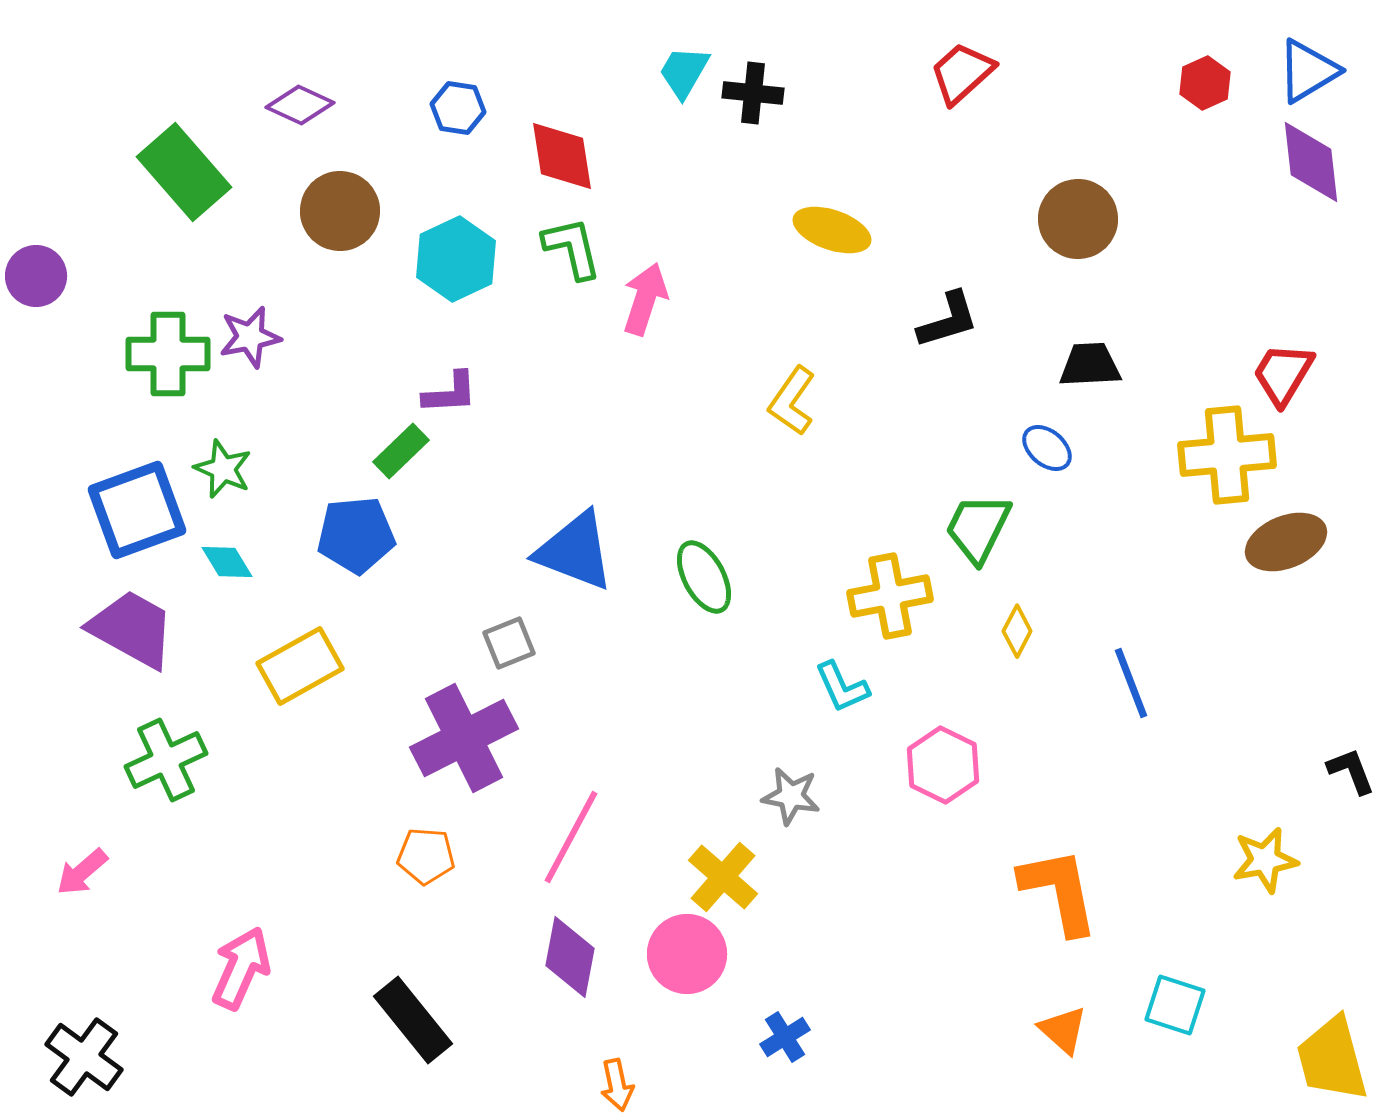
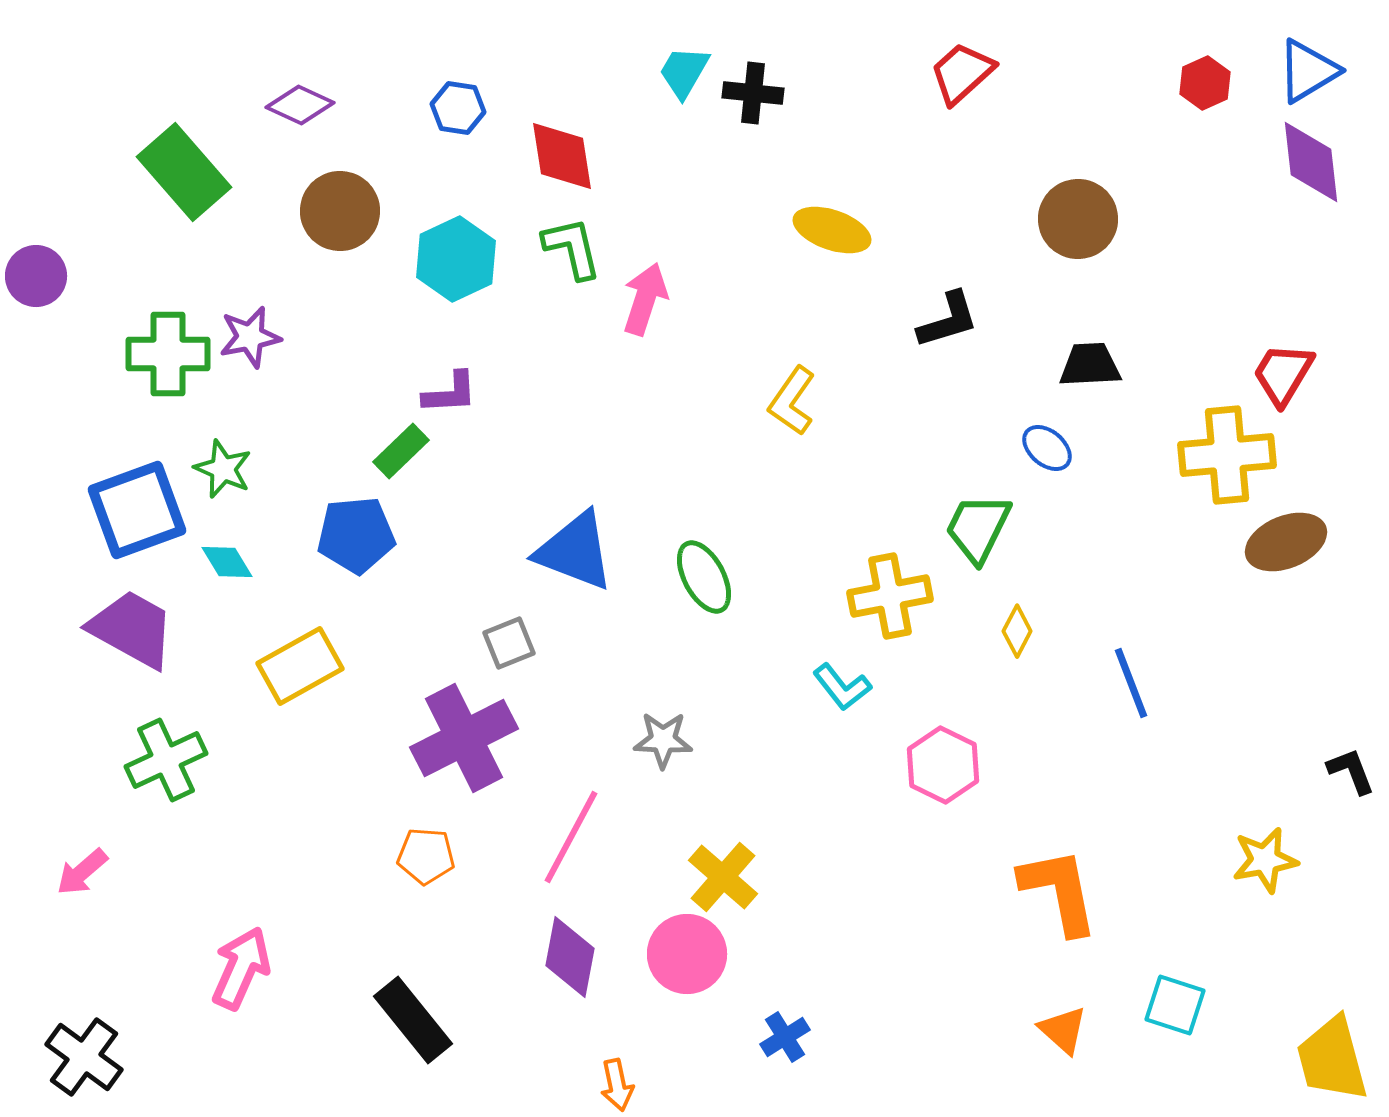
cyan L-shape at (842, 687): rotated 14 degrees counterclockwise
gray star at (791, 796): moved 128 px left, 56 px up; rotated 8 degrees counterclockwise
